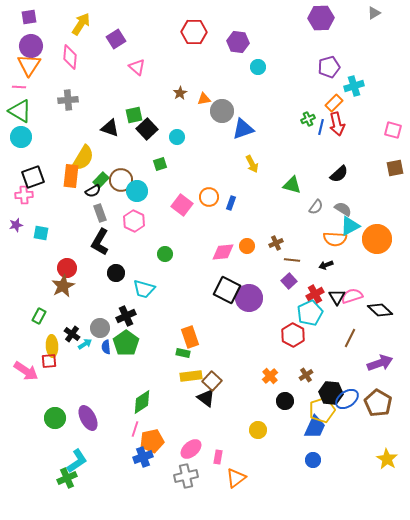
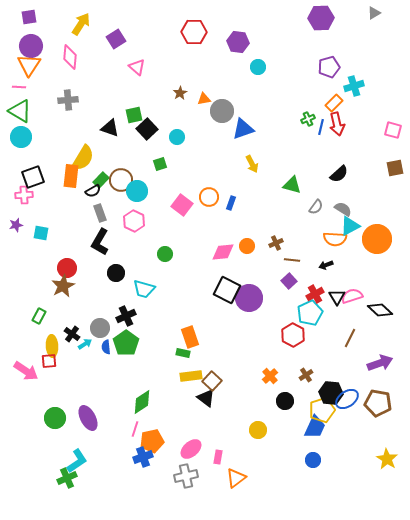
brown pentagon at (378, 403): rotated 20 degrees counterclockwise
